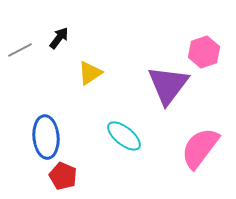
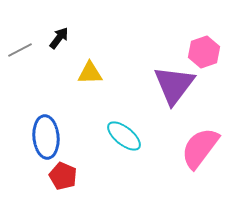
yellow triangle: rotated 32 degrees clockwise
purple triangle: moved 6 px right
